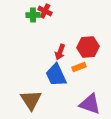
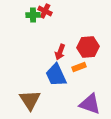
brown triangle: moved 1 px left
